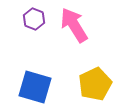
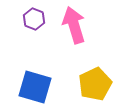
pink arrow: rotated 15 degrees clockwise
